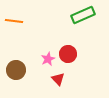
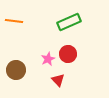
green rectangle: moved 14 px left, 7 px down
red triangle: moved 1 px down
